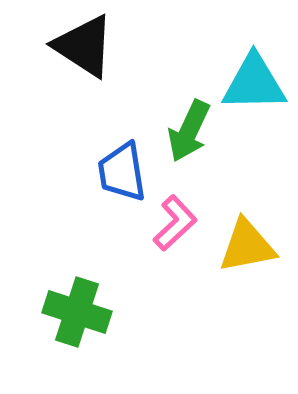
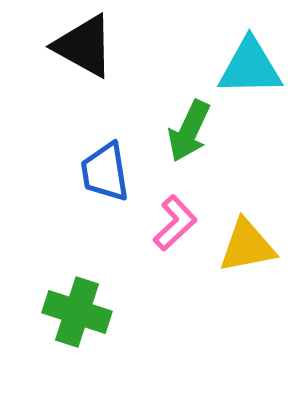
black triangle: rotated 4 degrees counterclockwise
cyan triangle: moved 4 px left, 16 px up
blue trapezoid: moved 17 px left
